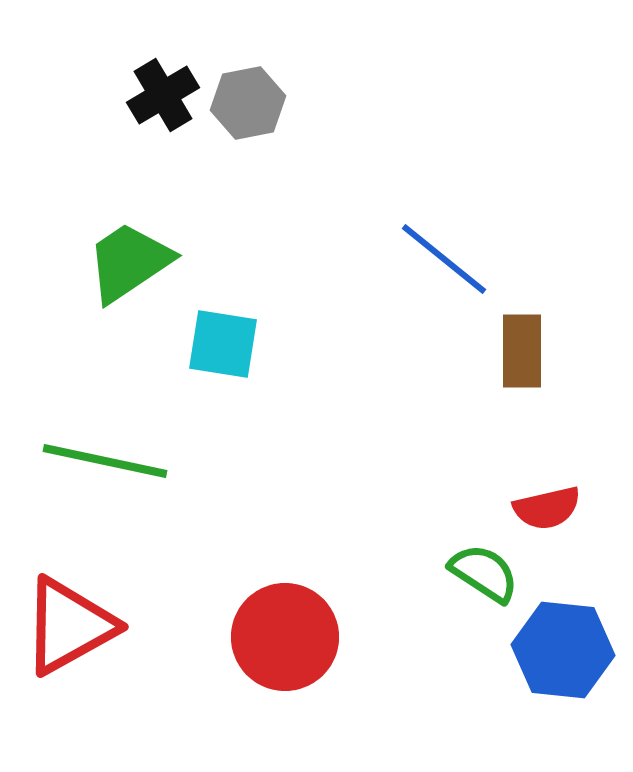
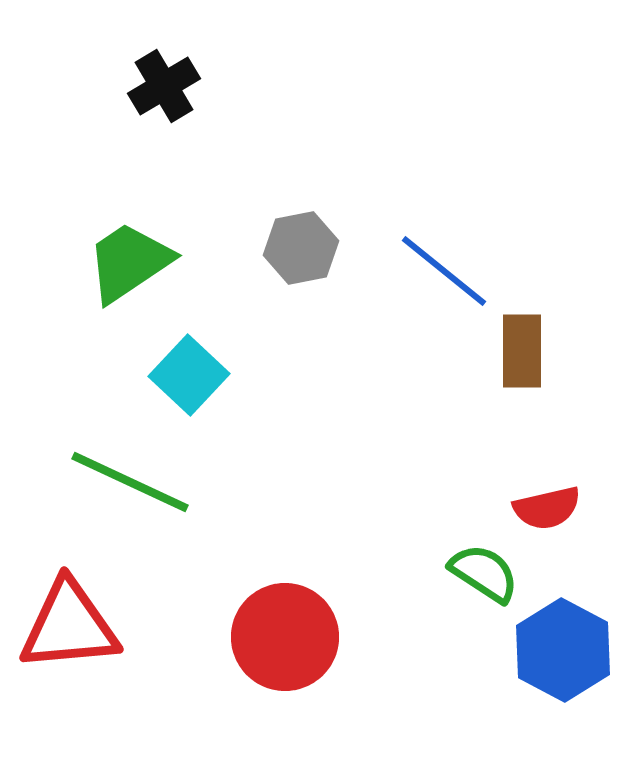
black cross: moved 1 px right, 9 px up
gray hexagon: moved 53 px right, 145 px down
blue line: moved 12 px down
cyan square: moved 34 px left, 31 px down; rotated 34 degrees clockwise
green line: moved 25 px right, 21 px down; rotated 13 degrees clockwise
red triangle: rotated 24 degrees clockwise
blue hexagon: rotated 22 degrees clockwise
